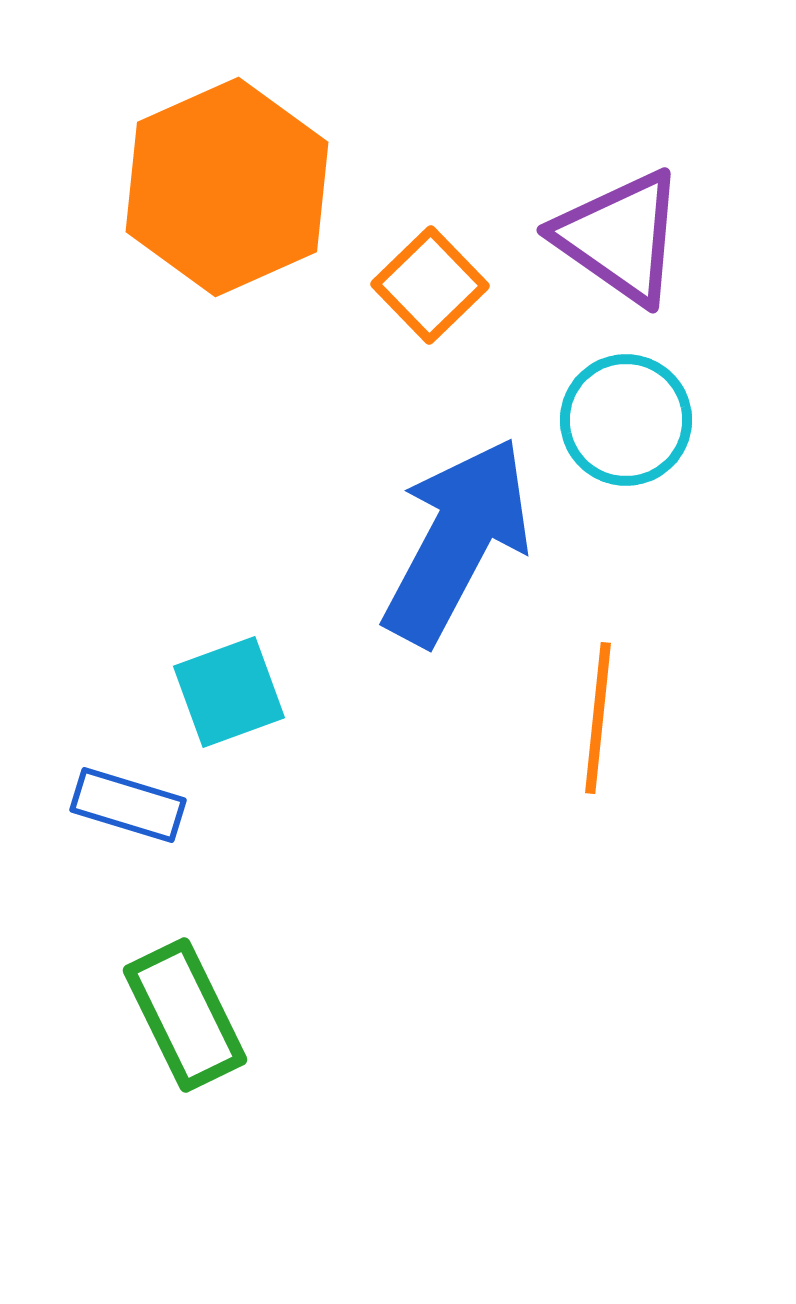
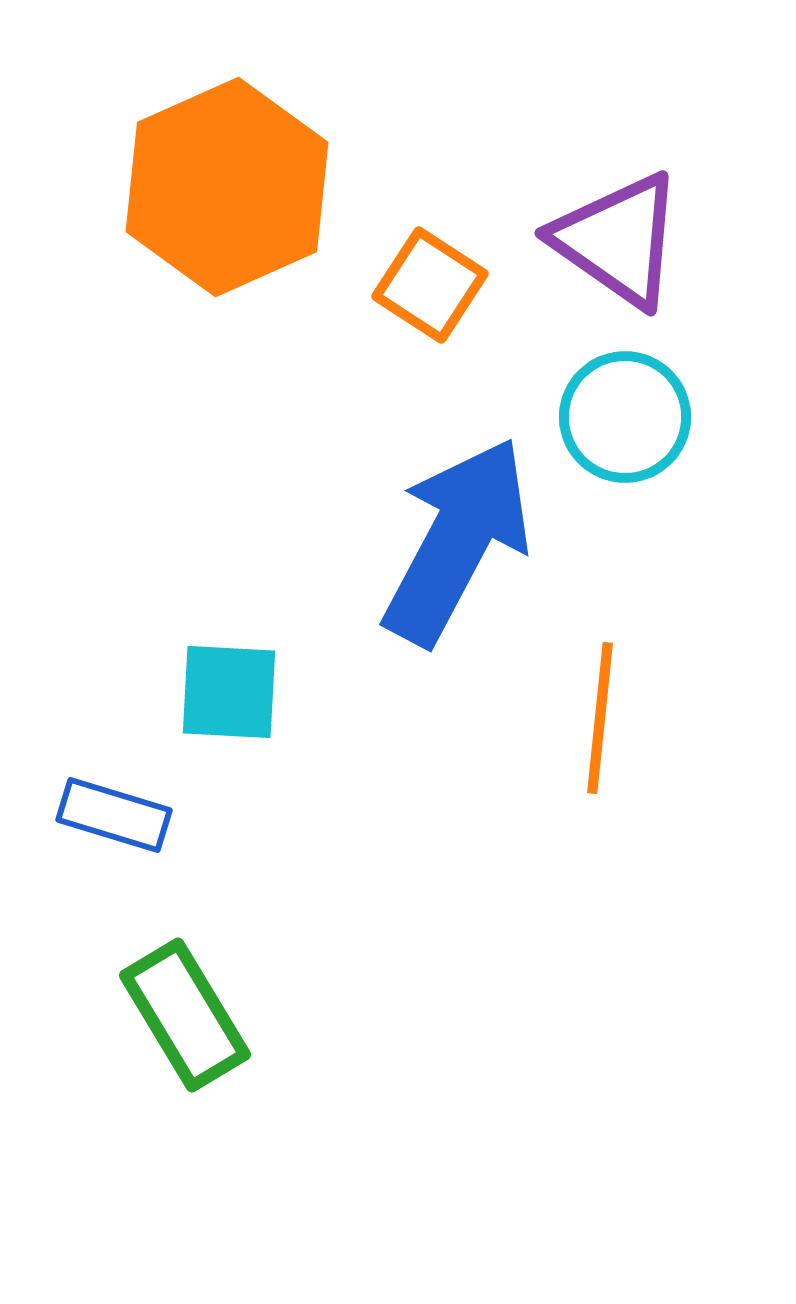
purple triangle: moved 2 px left, 3 px down
orange square: rotated 13 degrees counterclockwise
cyan circle: moved 1 px left, 3 px up
cyan square: rotated 23 degrees clockwise
orange line: moved 2 px right
blue rectangle: moved 14 px left, 10 px down
green rectangle: rotated 5 degrees counterclockwise
